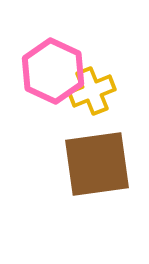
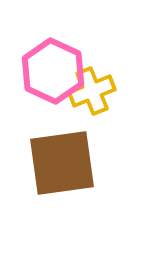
brown square: moved 35 px left, 1 px up
